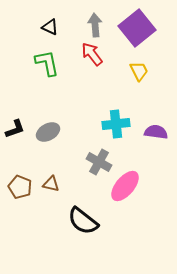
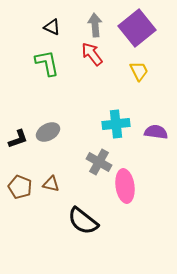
black triangle: moved 2 px right
black L-shape: moved 3 px right, 10 px down
pink ellipse: rotated 48 degrees counterclockwise
